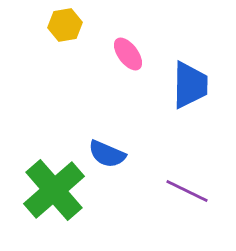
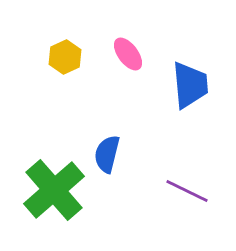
yellow hexagon: moved 32 px down; rotated 16 degrees counterclockwise
blue trapezoid: rotated 6 degrees counterclockwise
blue semicircle: rotated 81 degrees clockwise
